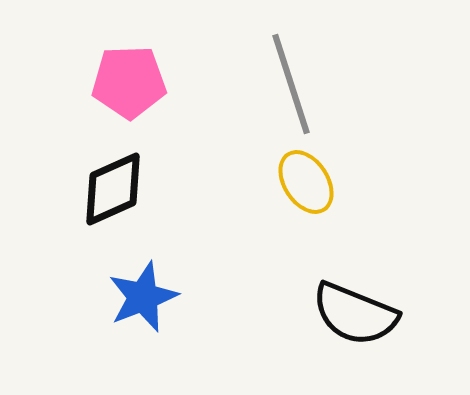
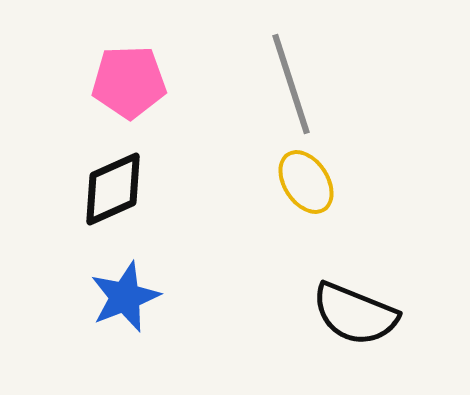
blue star: moved 18 px left
